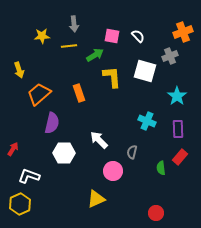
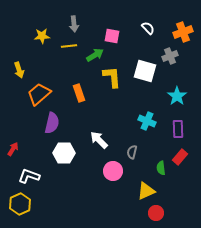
white semicircle: moved 10 px right, 8 px up
yellow triangle: moved 50 px right, 8 px up
